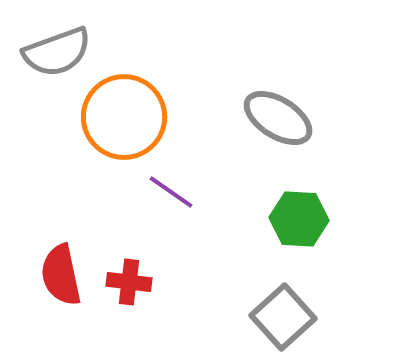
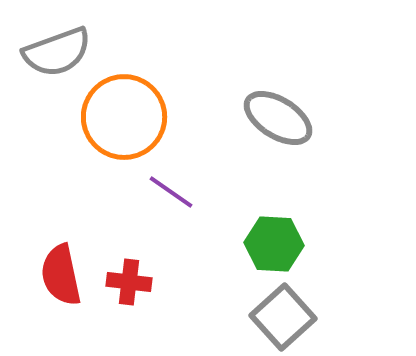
green hexagon: moved 25 px left, 25 px down
